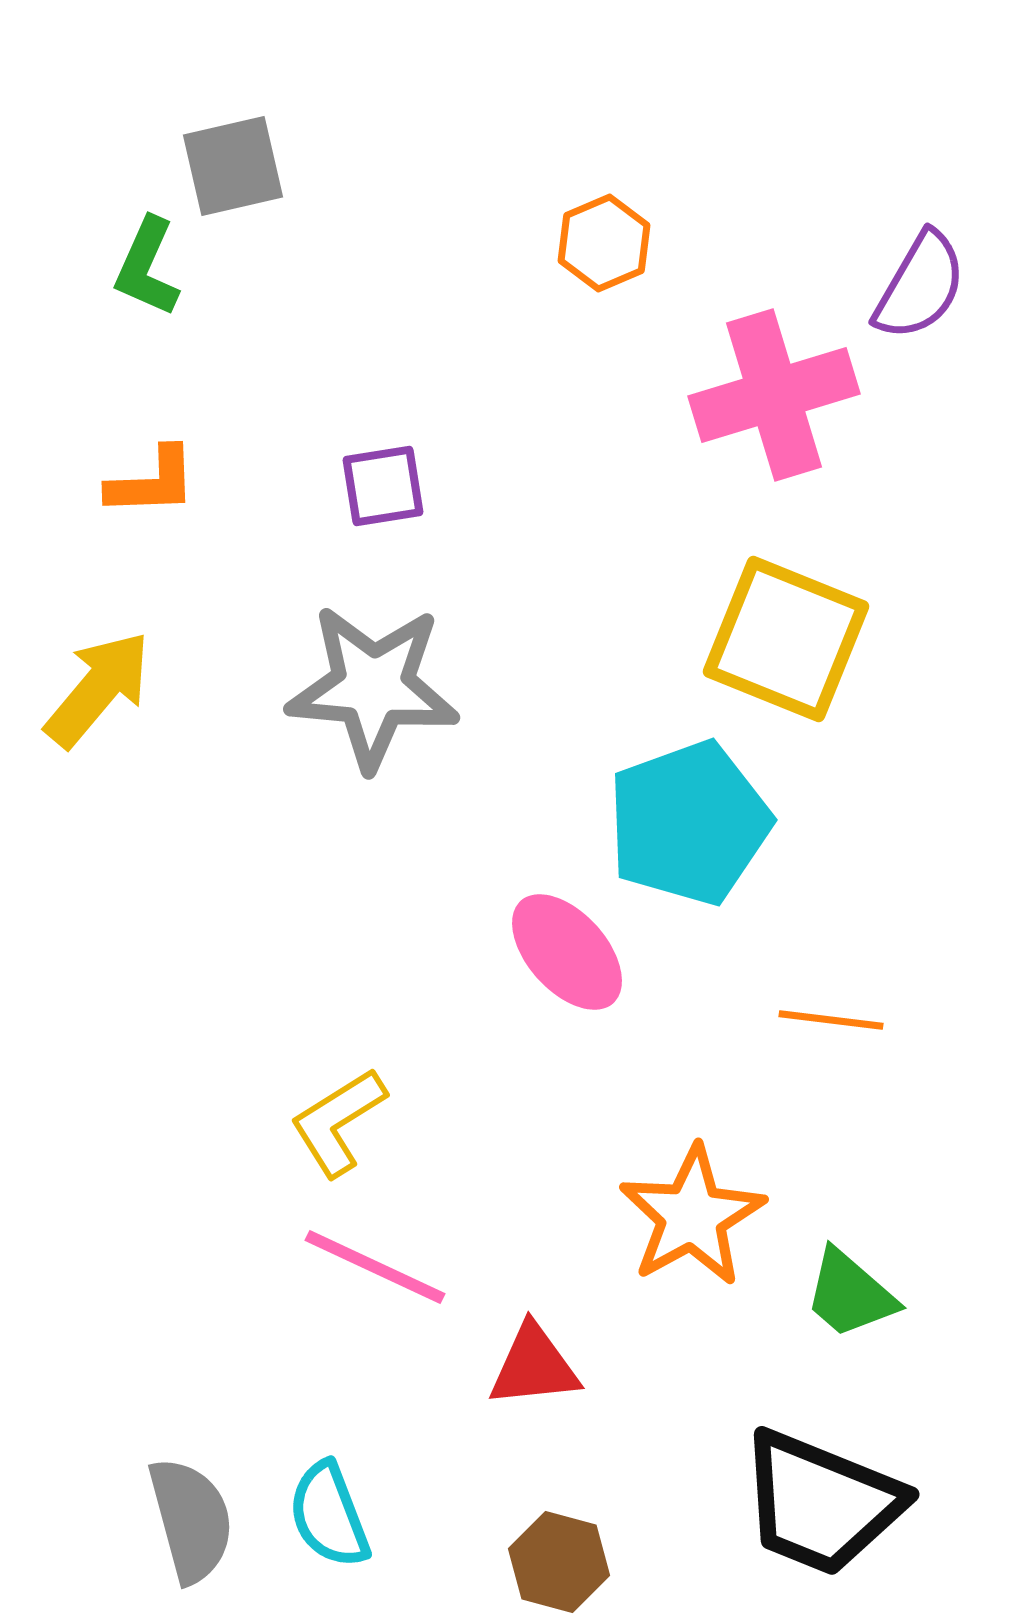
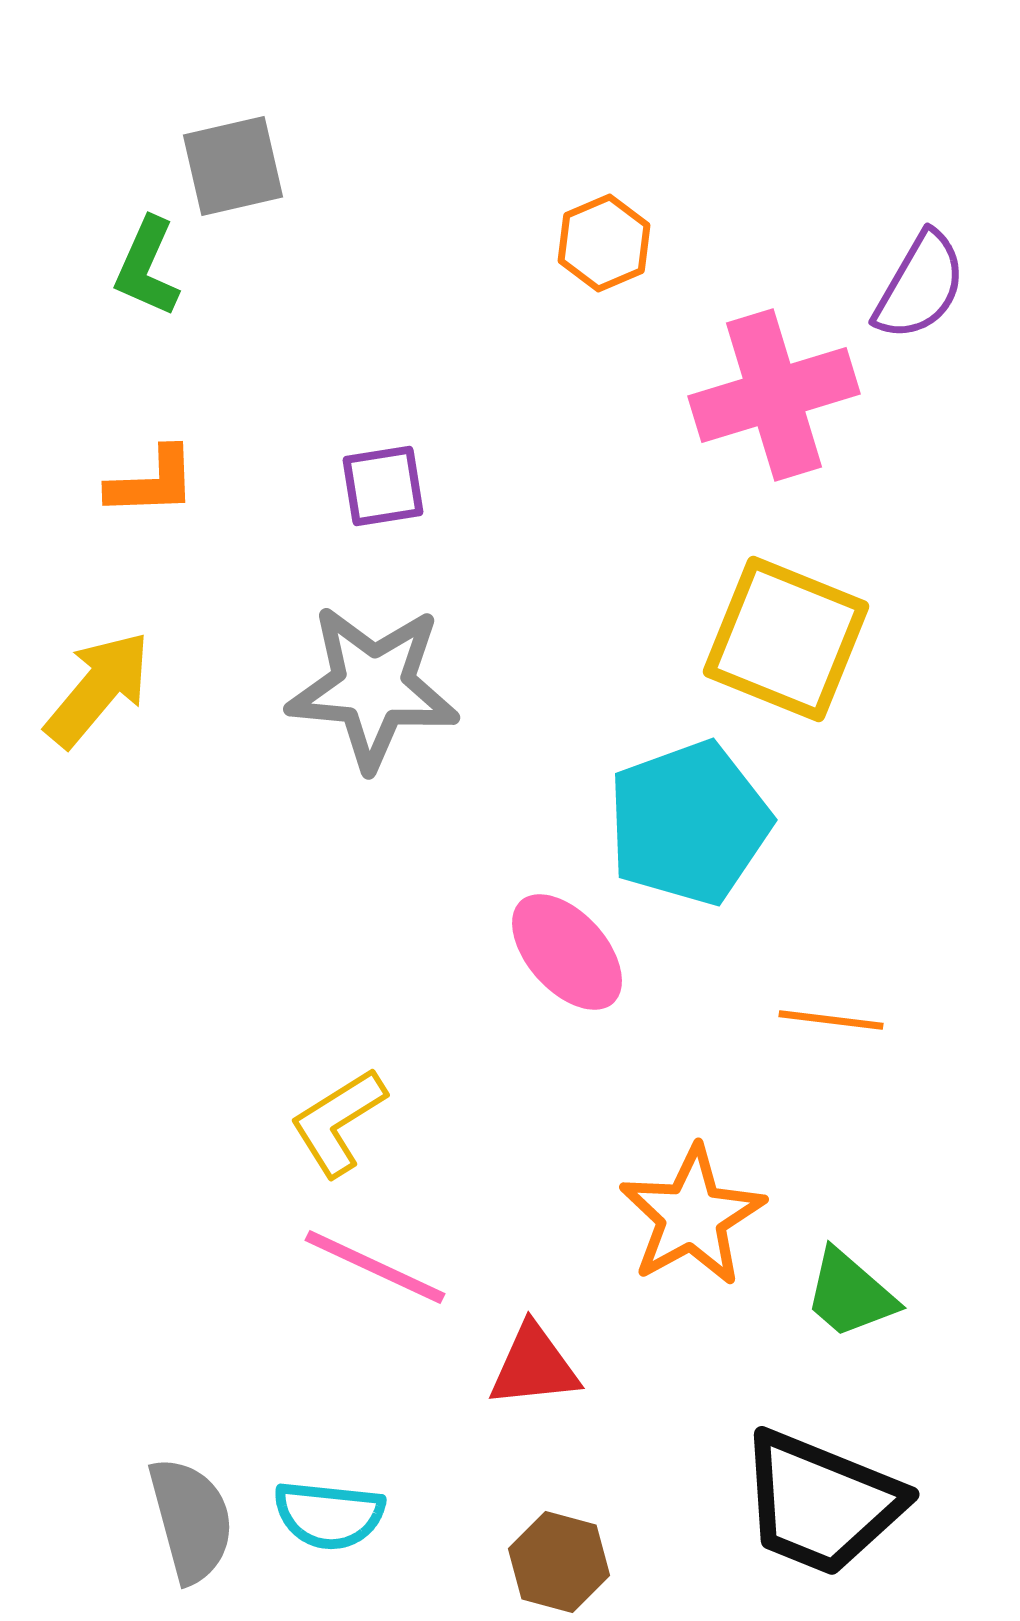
cyan semicircle: rotated 63 degrees counterclockwise
